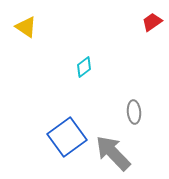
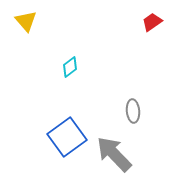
yellow triangle: moved 6 px up; rotated 15 degrees clockwise
cyan diamond: moved 14 px left
gray ellipse: moved 1 px left, 1 px up
gray arrow: moved 1 px right, 1 px down
